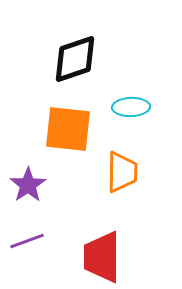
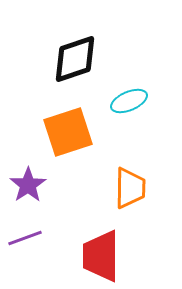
cyan ellipse: moved 2 px left, 6 px up; rotated 21 degrees counterclockwise
orange square: moved 3 px down; rotated 24 degrees counterclockwise
orange trapezoid: moved 8 px right, 16 px down
purple line: moved 2 px left, 3 px up
red trapezoid: moved 1 px left, 1 px up
